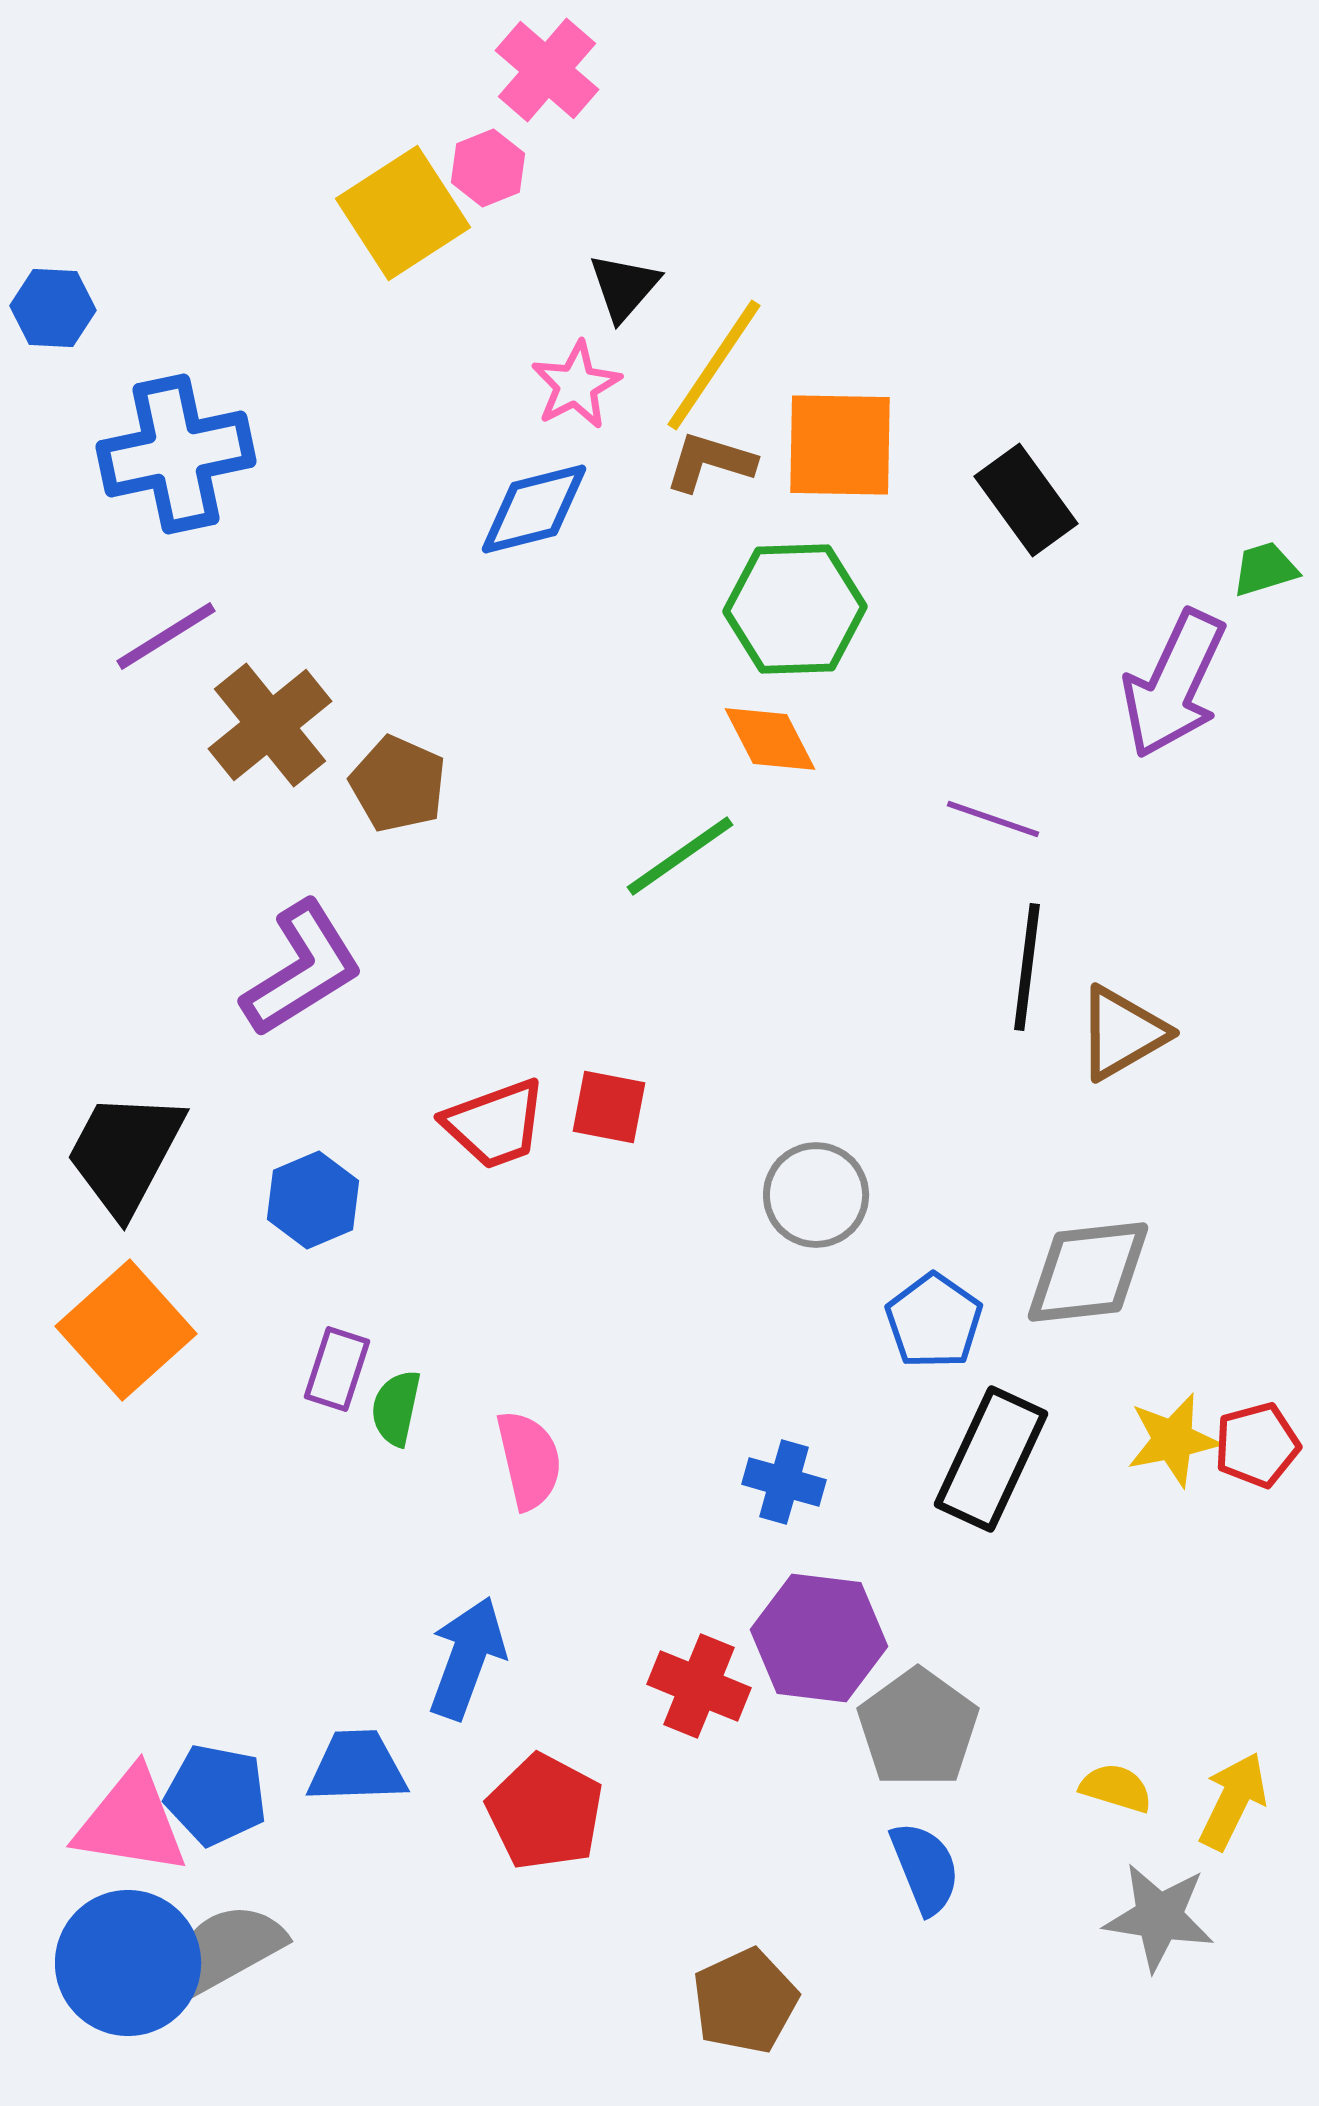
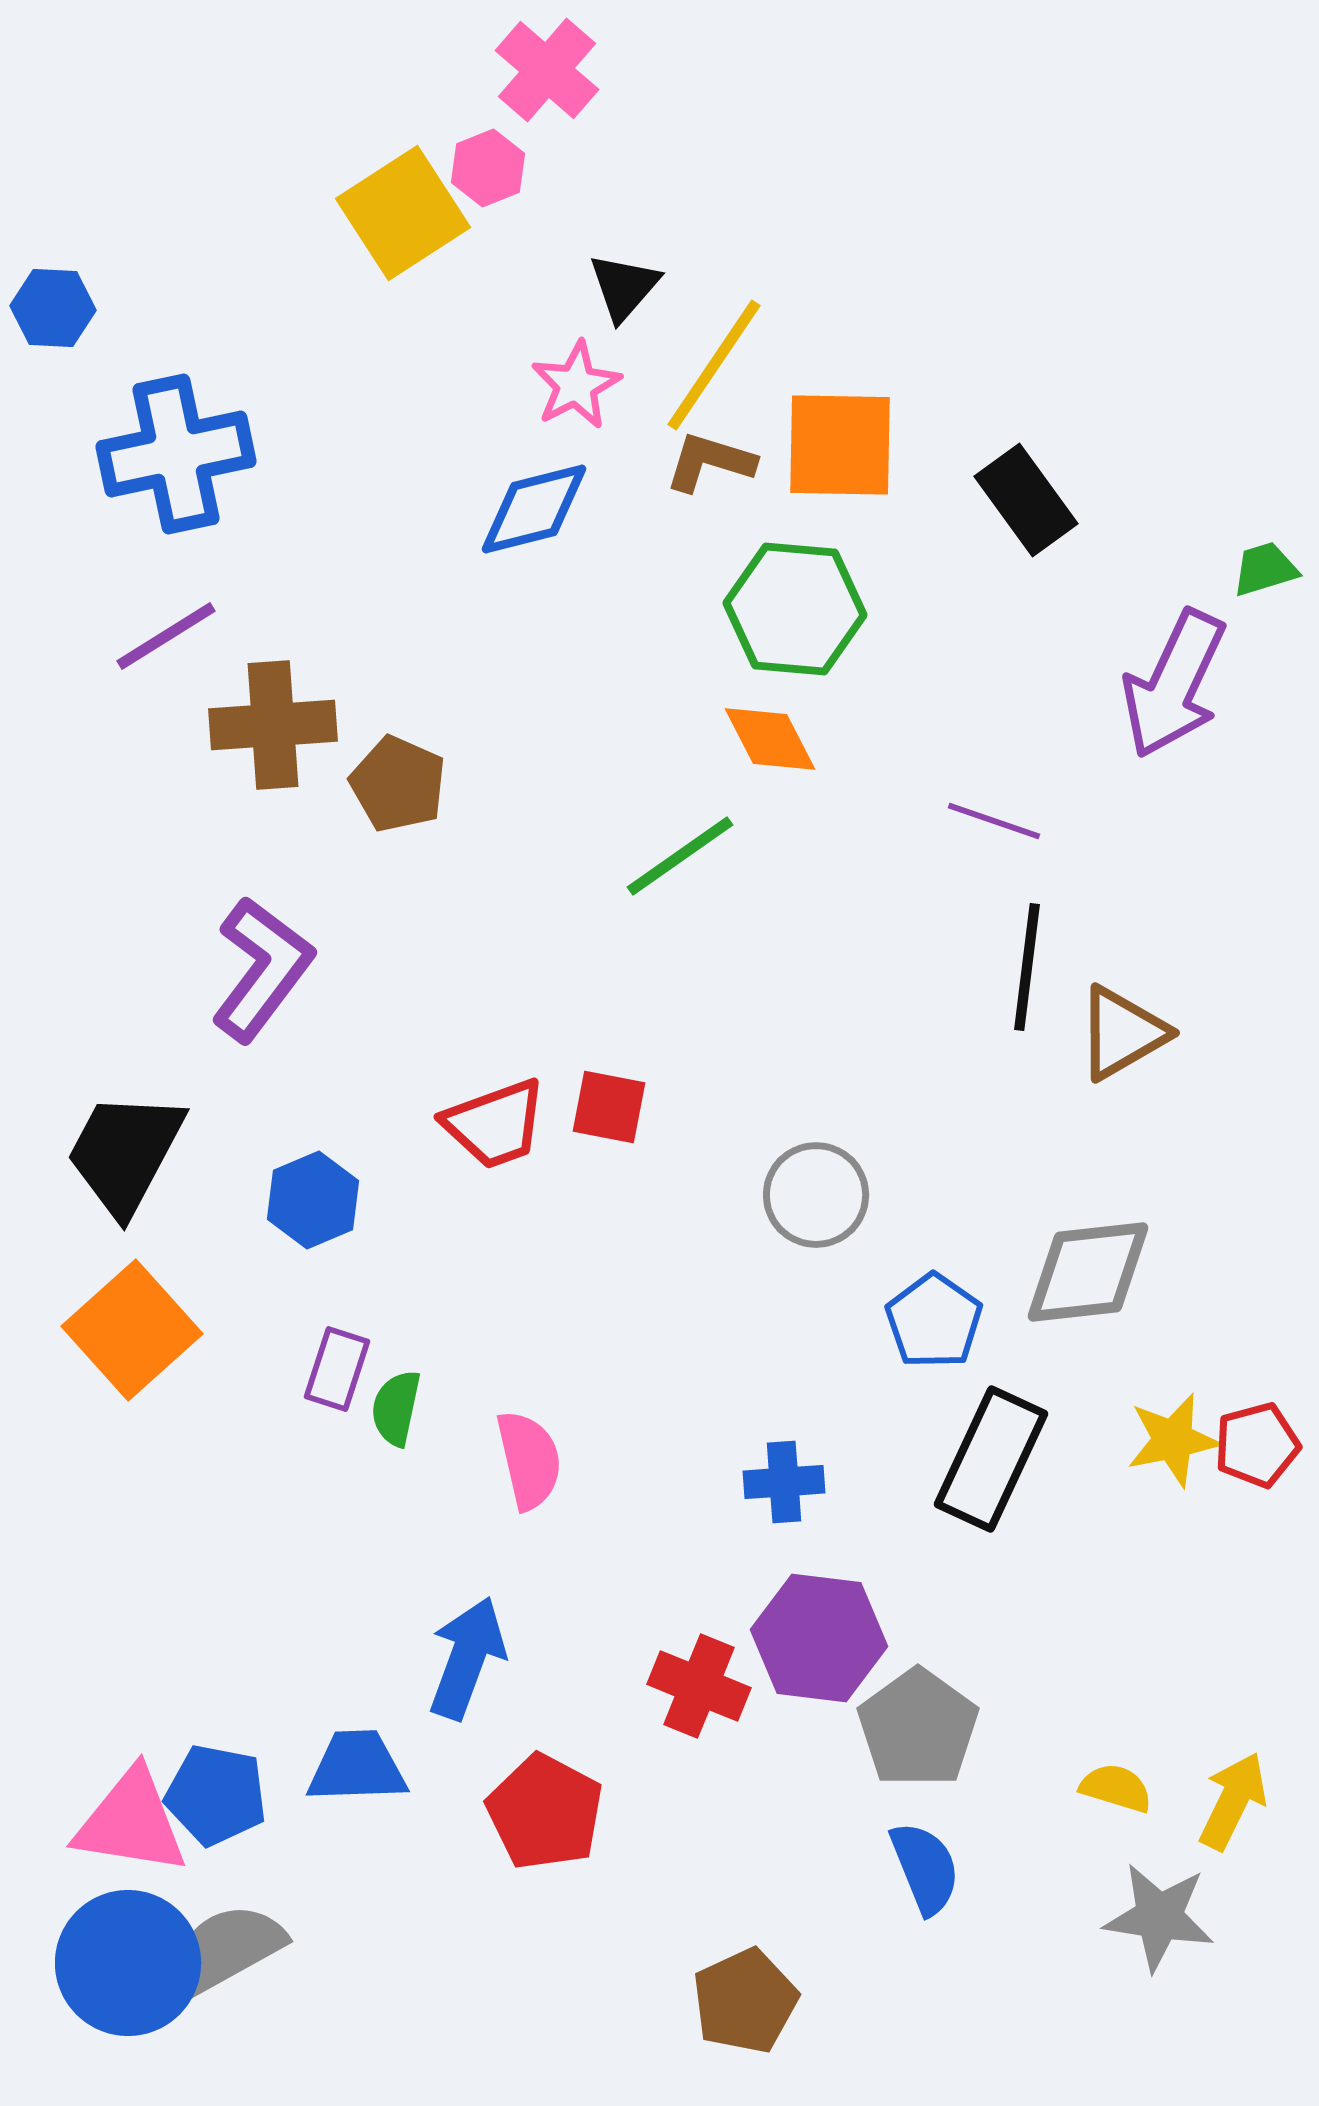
green hexagon at (795, 609): rotated 7 degrees clockwise
brown cross at (270, 725): moved 3 px right; rotated 35 degrees clockwise
purple line at (993, 819): moved 1 px right, 2 px down
purple L-shape at (302, 969): moved 40 px left; rotated 21 degrees counterclockwise
orange square at (126, 1330): moved 6 px right
blue cross at (784, 1482): rotated 20 degrees counterclockwise
